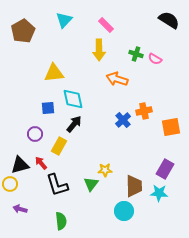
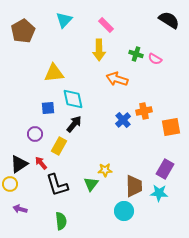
black triangle: moved 1 px left, 1 px up; rotated 18 degrees counterclockwise
